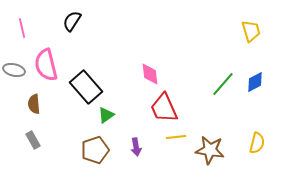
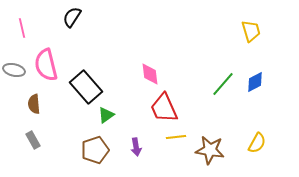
black semicircle: moved 4 px up
yellow semicircle: rotated 15 degrees clockwise
